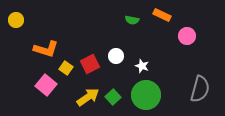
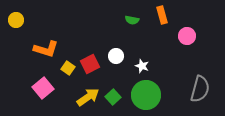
orange rectangle: rotated 48 degrees clockwise
yellow square: moved 2 px right
pink square: moved 3 px left, 3 px down; rotated 10 degrees clockwise
